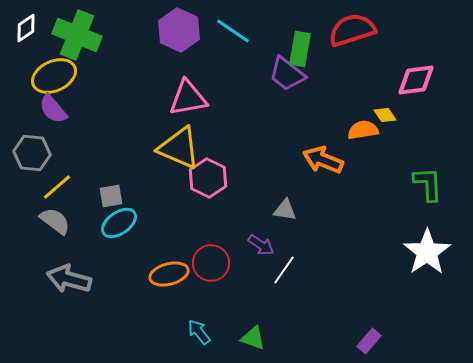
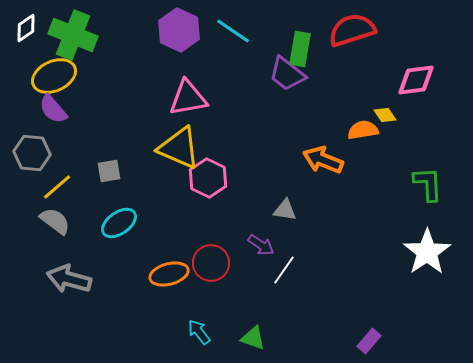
green cross: moved 4 px left
gray square: moved 2 px left, 25 px up
